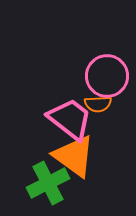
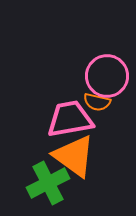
orange semicircle: moved 1 px left, 2 px up; rotated 16 degrees clockwise
pink trapezoid: rotated 48 degrees counterclockwise
